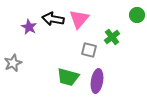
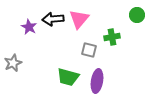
black arrow: rotated 15 degrees counterclockwise
green cross: rotated 28 degrees clockwise
